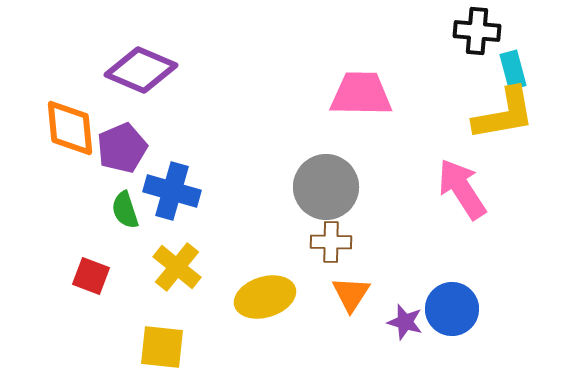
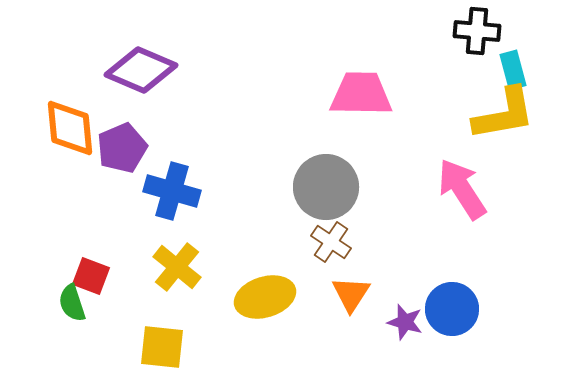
green semicircle: moved 53 px left, 93 px down
brown cross: rotated 33 degrees clockwise
